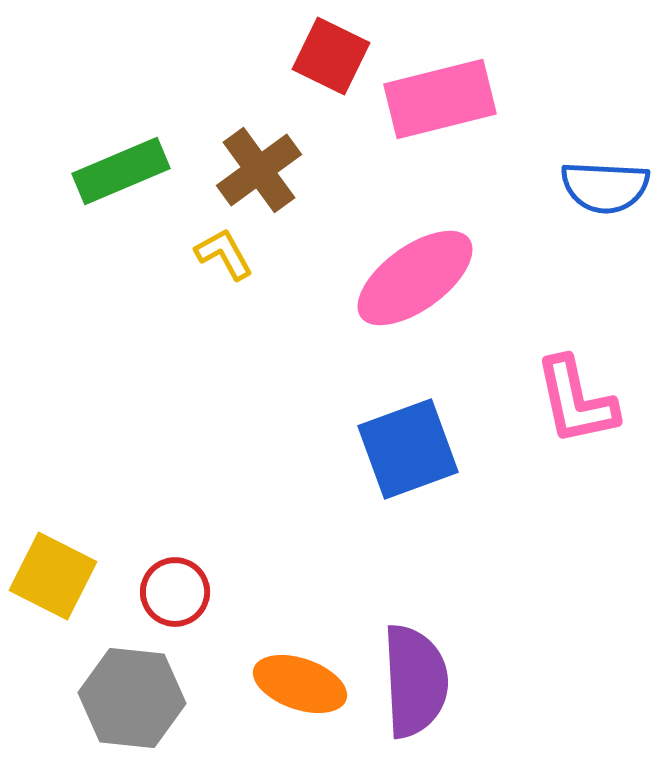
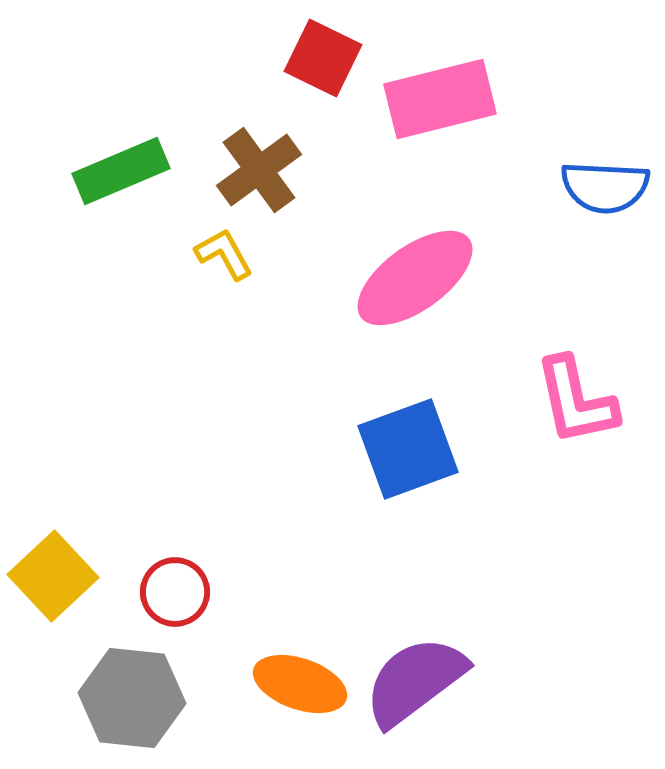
red square: moved 8 px left, 2 px down
yellow square: rotated 20 degrees clockwise
purple semicircle: rotated 124 degrees counterclockwise
